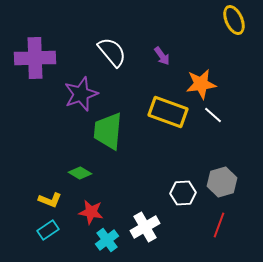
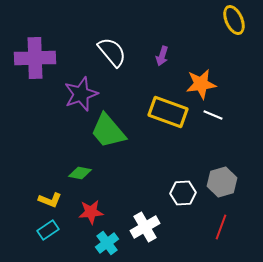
purple arrow: rotated 54 degrees clockwise
white line: rotated 18 degrees counterclockwise
green trapezoid: rotated 45 degrees counterclockwise
green diamond: rotated 20 degrees counterclockwise
red star: rotated 15 degrees counterclockwise
red line: moved 2 px right, 2 px down
cyan cross: moved 3 px down
